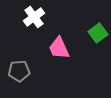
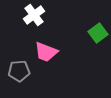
white cross: moved 2 px up
pink trapezoid: moved 13 px left, 4 px down; rotated 45 degrees counterclockwise
